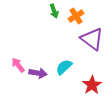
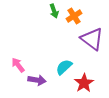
orange cross: moved 2 px left
purple arrow: moved 1 px left, 7 px down
red star: moved 8 px left, 2 px up
